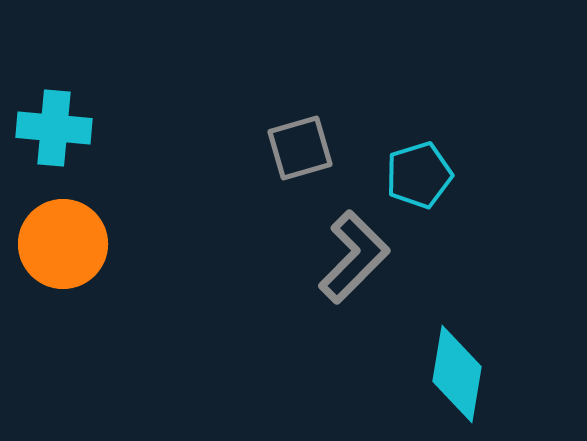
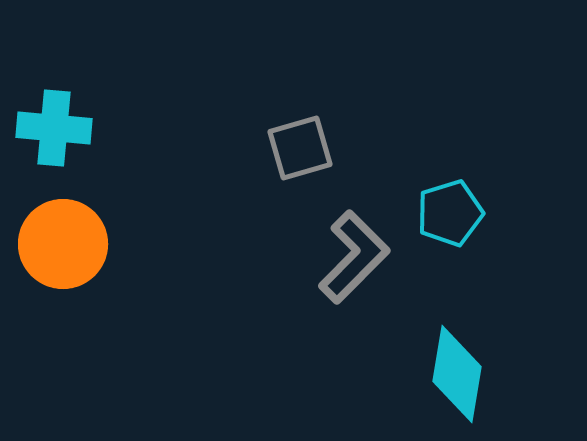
cyan pentagon: moved 31 px right, 38 px down
